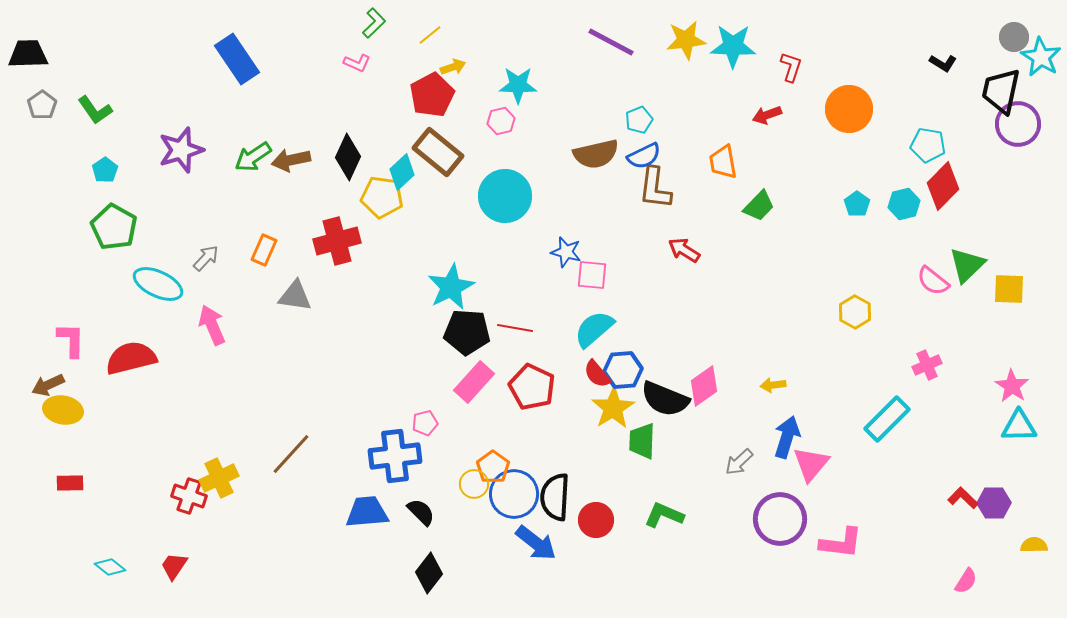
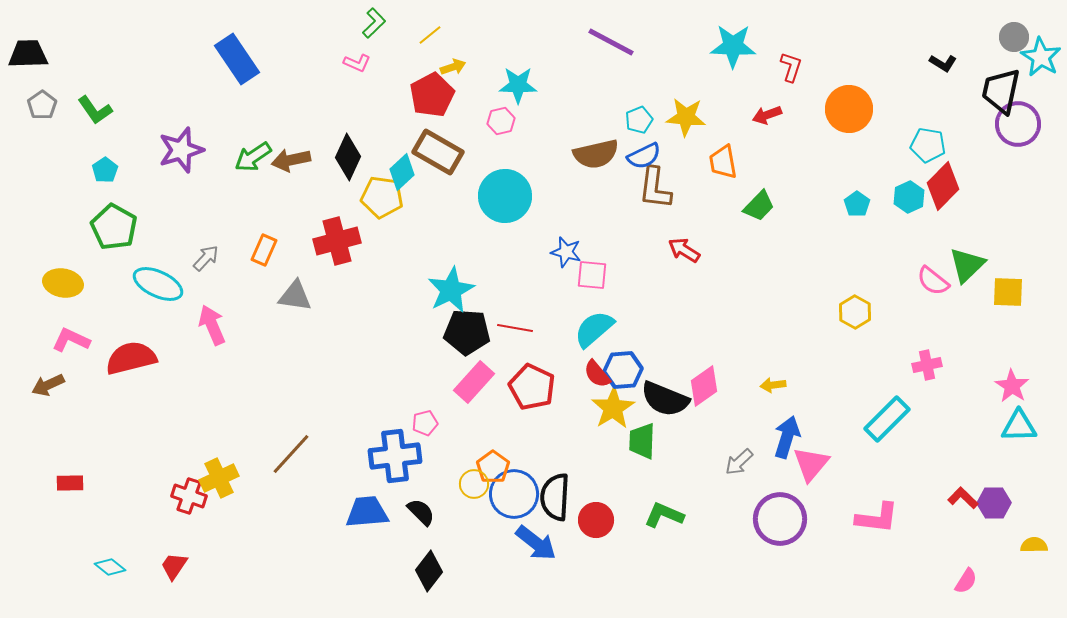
yellow star at (686, 40): moved 77 px down; rotated 12 degrees clockwise
brown rectangle at (438, 152): rotated 9 degrees counterclockwise
cyan hexagon at (904, 204): moved 5 px right, 7 px up; rotated 12 degrees counterclockwise
cyan star at (451, 287): moved 3 px down
yellow square at (1009, 289): moved 1 px left, 3 px down
pink L-shape at (71, 340): rotated 66 degrees counterclockwise
pink cross at (927, 365): rotated 12 degrees clockwise
yellow ellipse at (63, 410): moved 127 px up
pink L-shape at (841, 543): moved 36 px right, 25 px up
black diamond at (429, 573): moved 2 px up
